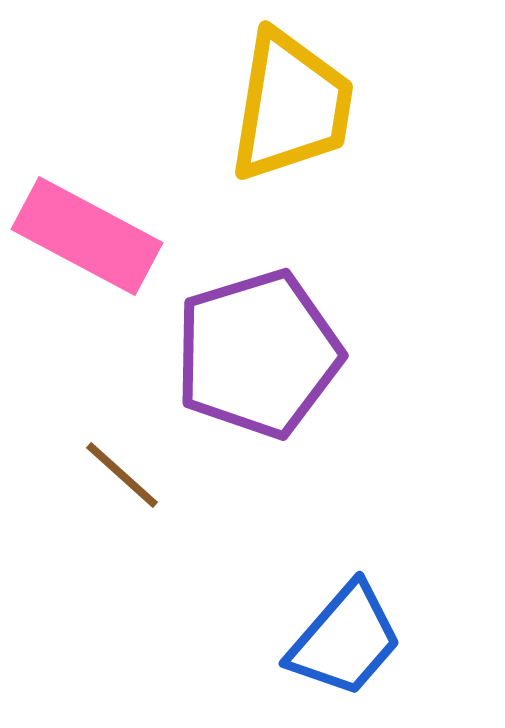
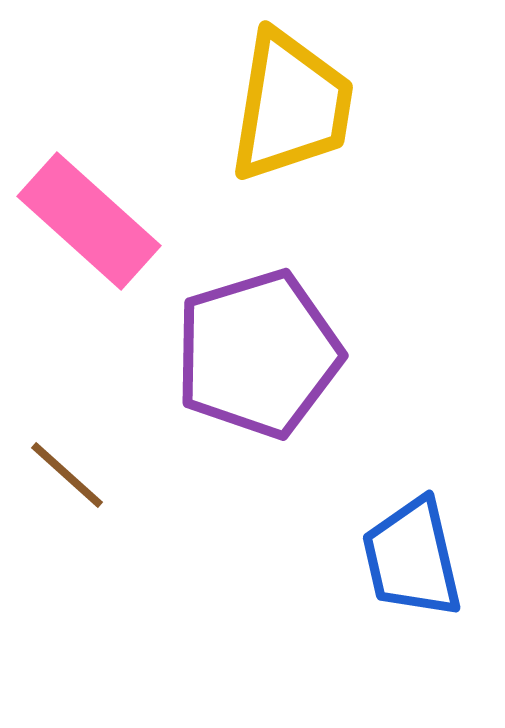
pink rectangle: moved 2 px right, 15 px up; rotated 14 degrees clockwise
brown line: moved 55 px left
blue trapezoid: moved 67 px right, 82 px up; rotated 126 degrees clockwise
